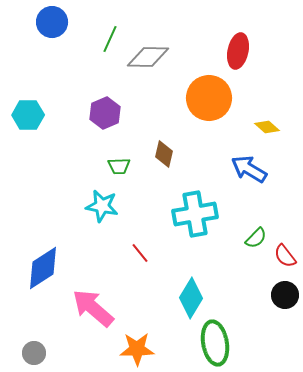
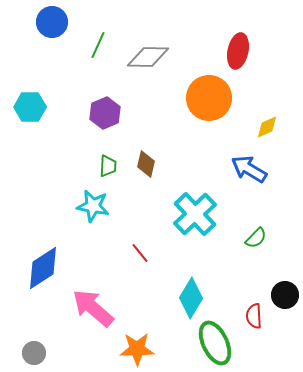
green line: moved 12 px left, 6 px down
cyan hexagon: moved 2 px right, 8 px up
yellow diamond: rotated 65 degrees counterclockwise
brown diamond: moved 18 px left, 10 px down
green trapezoid: moved 11 px left; rotated 85 degrees counterclockwise
cyan star: moved 9 px left
cyan cross: rotated 33 degrees counterclockwise
red semicircle: moved 31 px left, 60 px down; rotated 35 degrees clockwise
green ellipse: rotated 15 degrees counterclockwise
